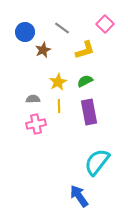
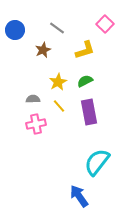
gray line: moved 5 px left
blue circle: moved 10 px left, 2 px up
yellow line: rotated 40 degrees counterclockwise
